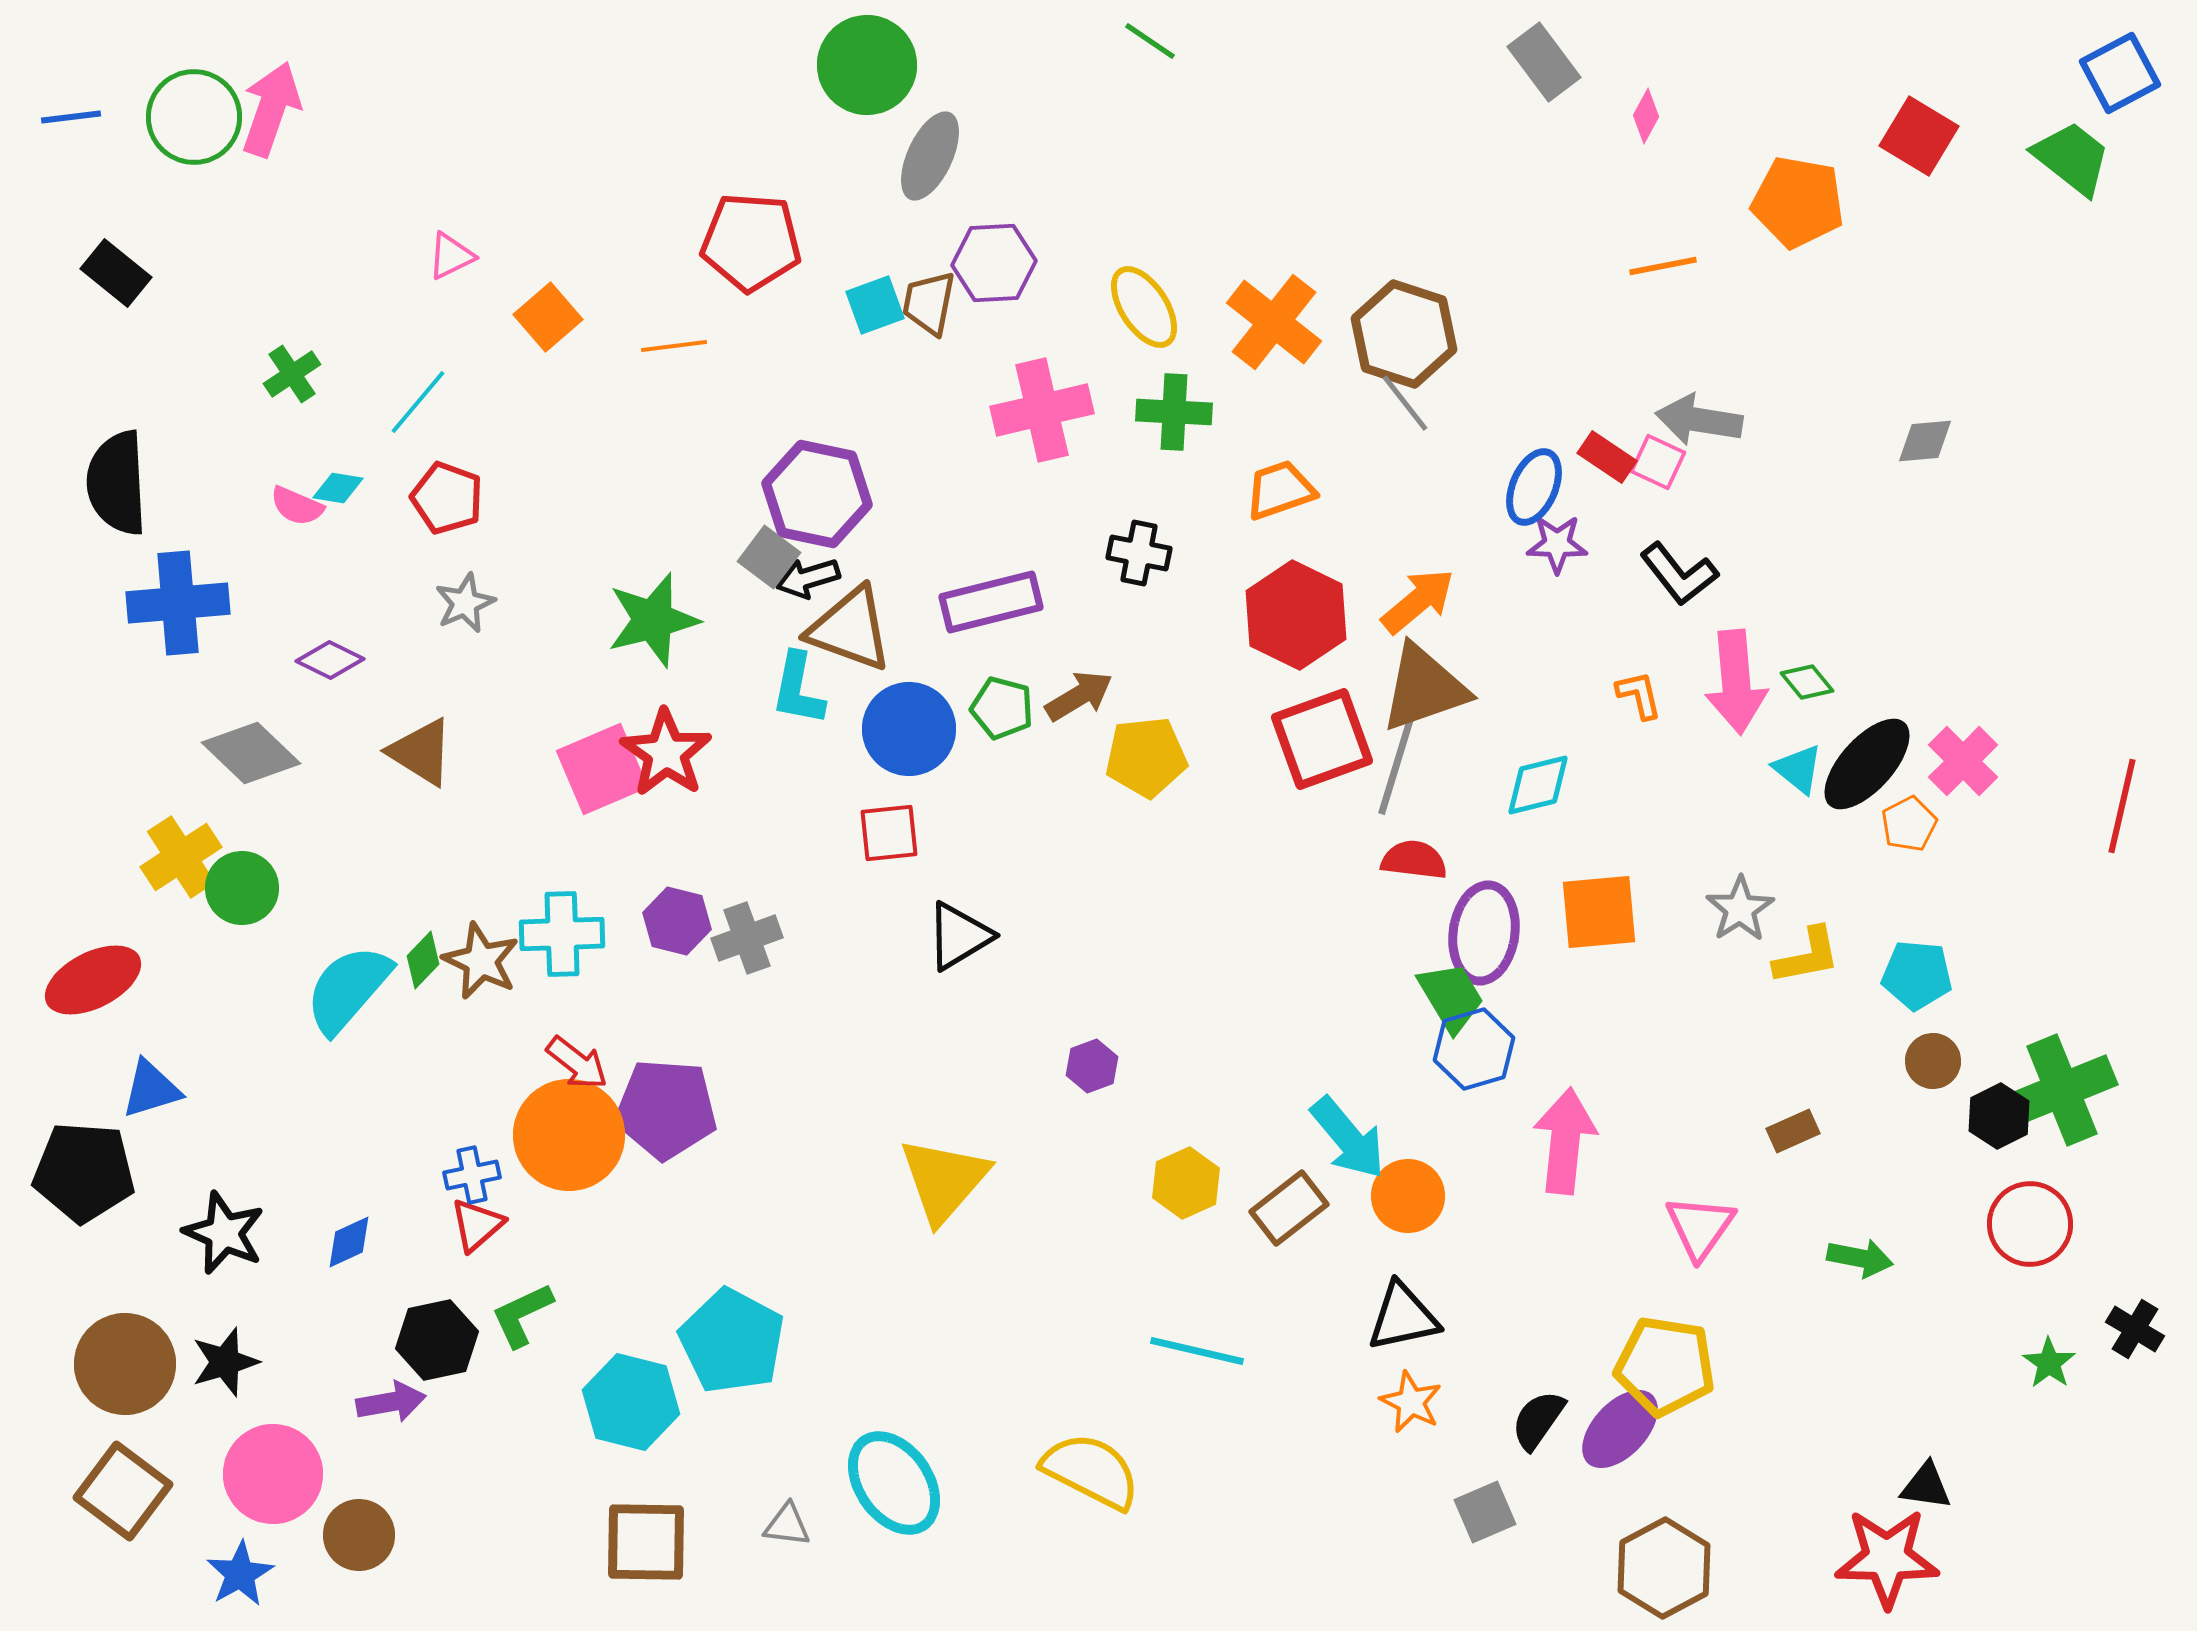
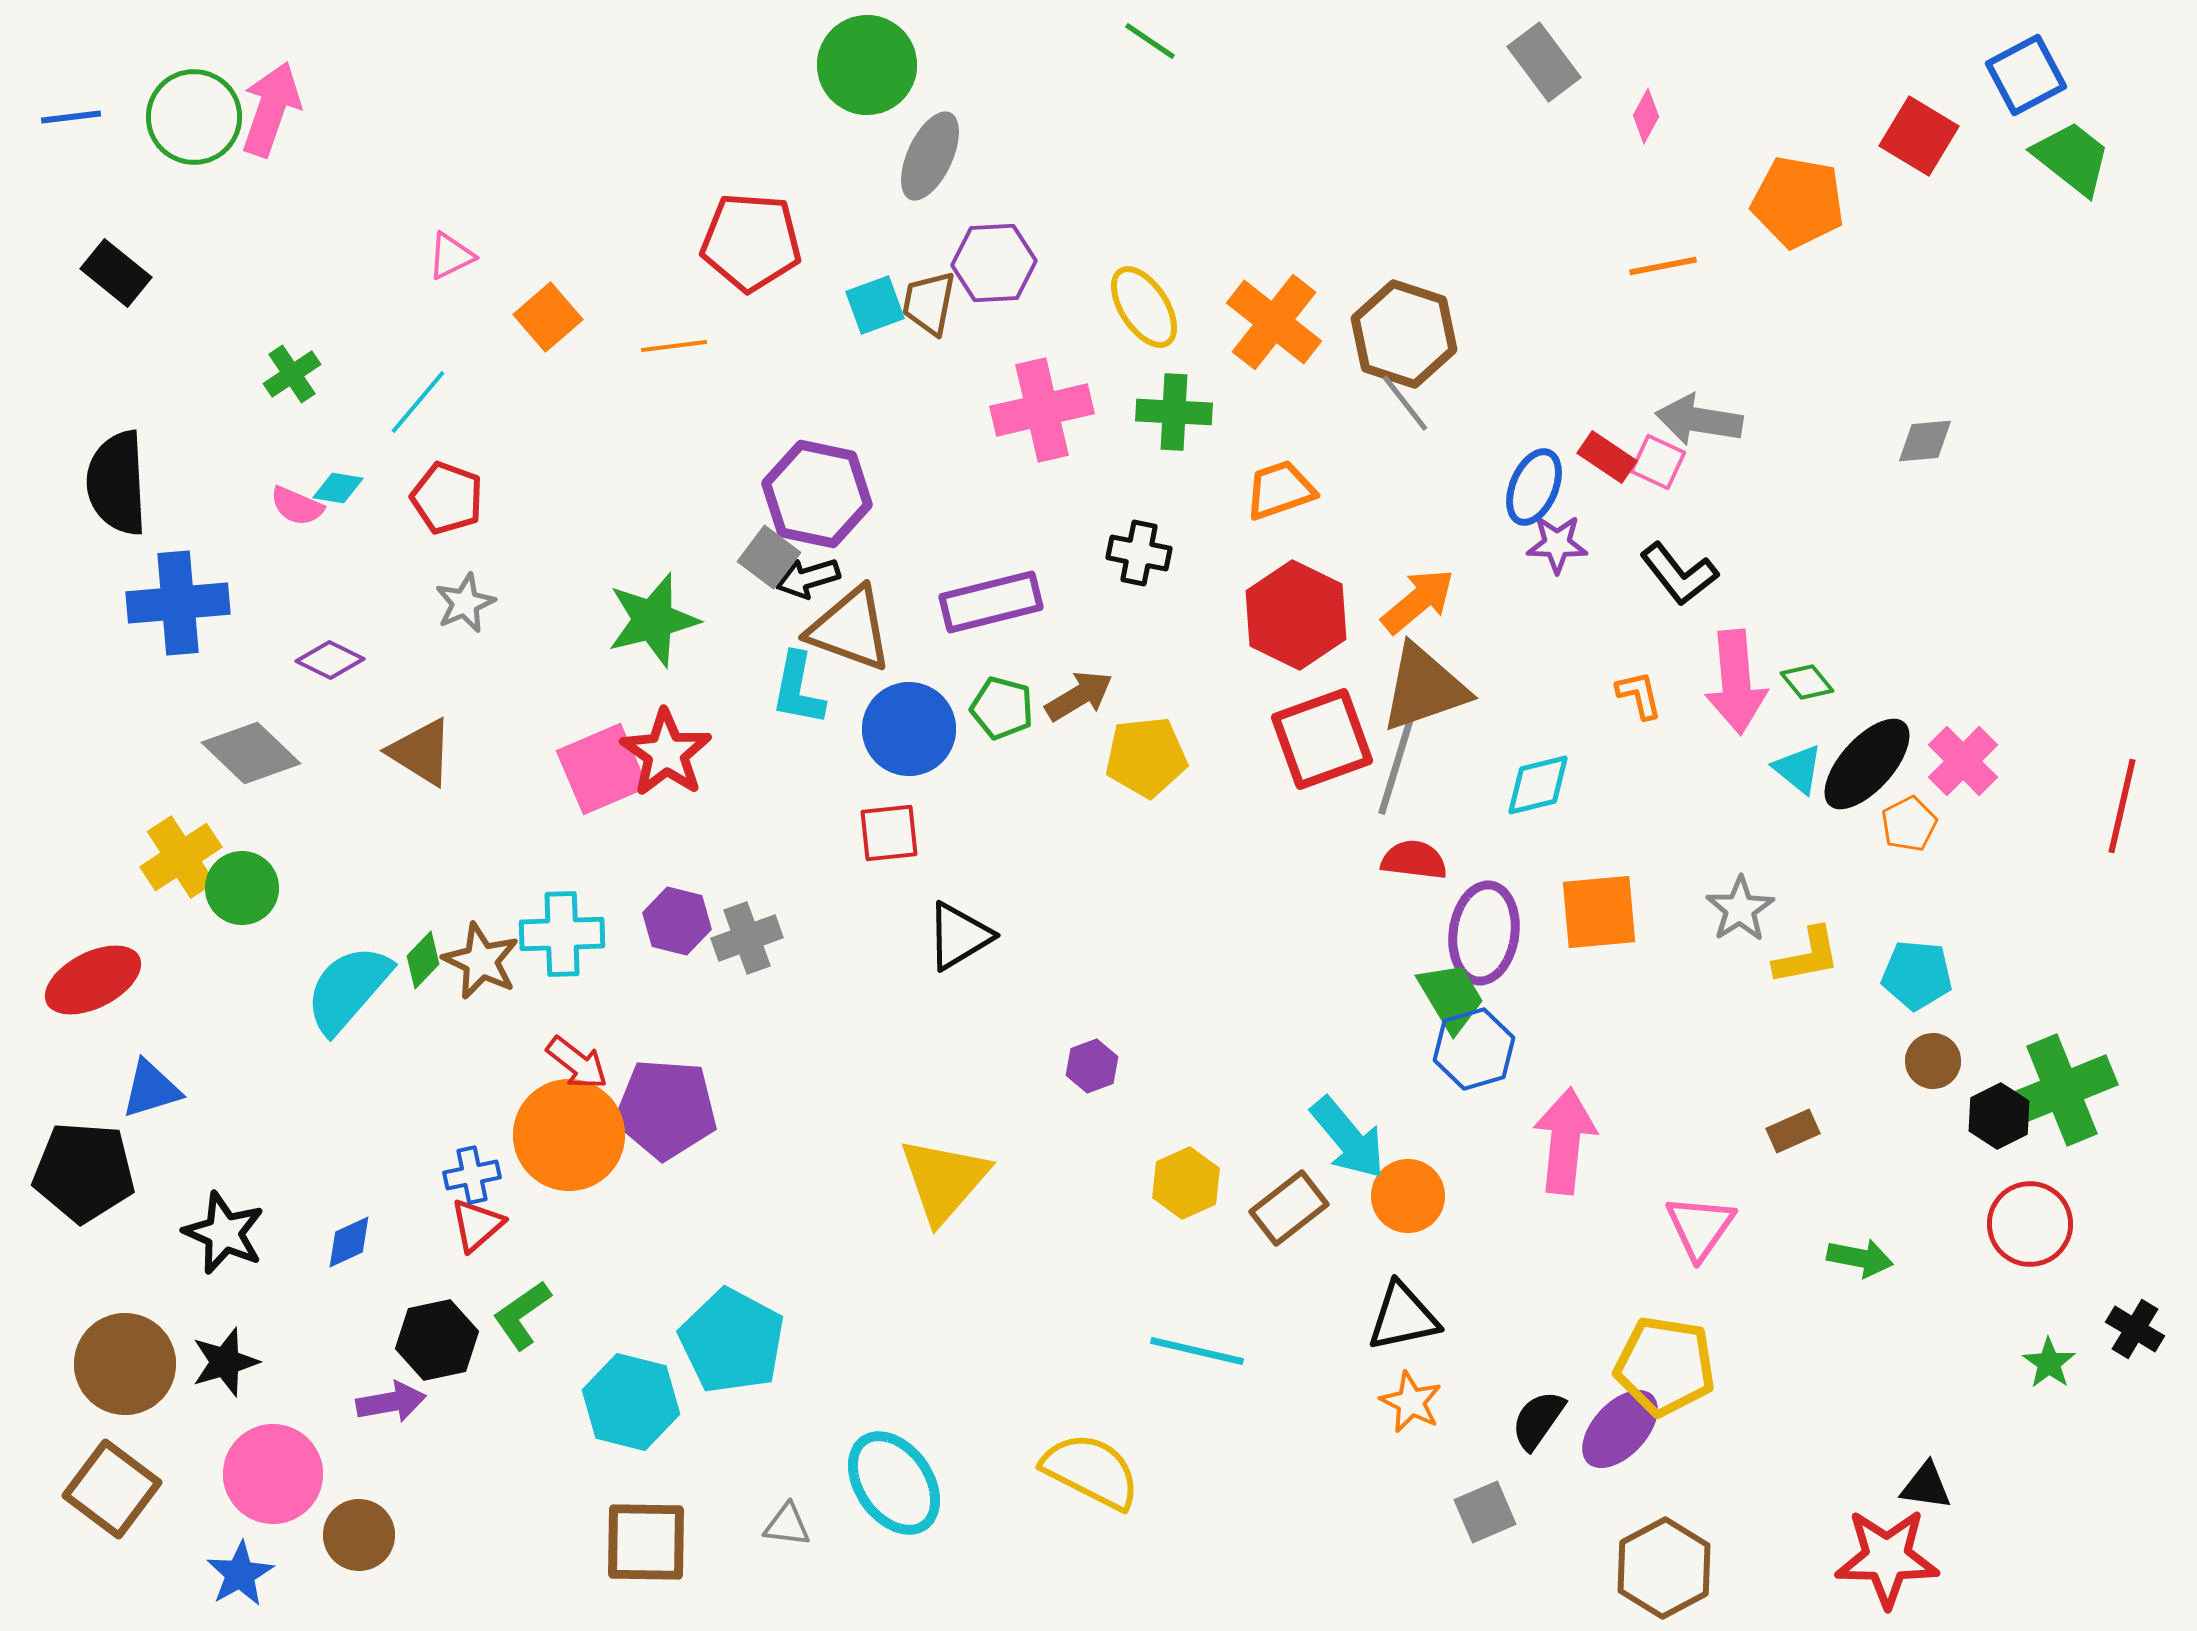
blue square at (2120, 73): moved 94 px left, 2 px down
green L-shape at (522, 1315): rotated 10 degrees counterclockwise
brown square at (123, 1491): moved 11 px left, 2 px up
